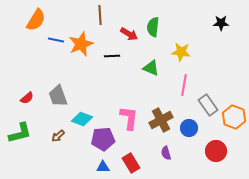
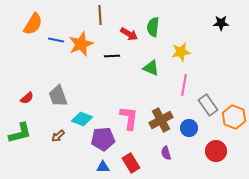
orange semicircle: moved 3 px left, 4 px down
yellow star: rotated 18 degrees counterclockwise
